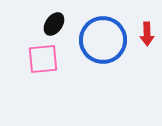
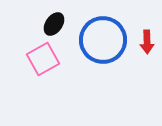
red arrow: moved 8 px down
pink square: rotated 24 degrees counterclockwise
